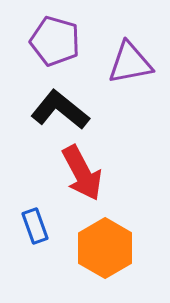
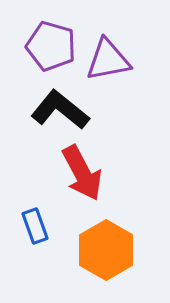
purple pentagon: moved 4 px left, 5 px down
purple triangle: moved 22 px left, 3 px up
orange hexagon: moved 1 px right, 2 px down
